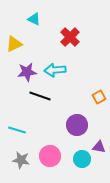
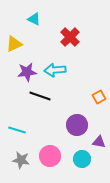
purple triangle: moved 5 px up
